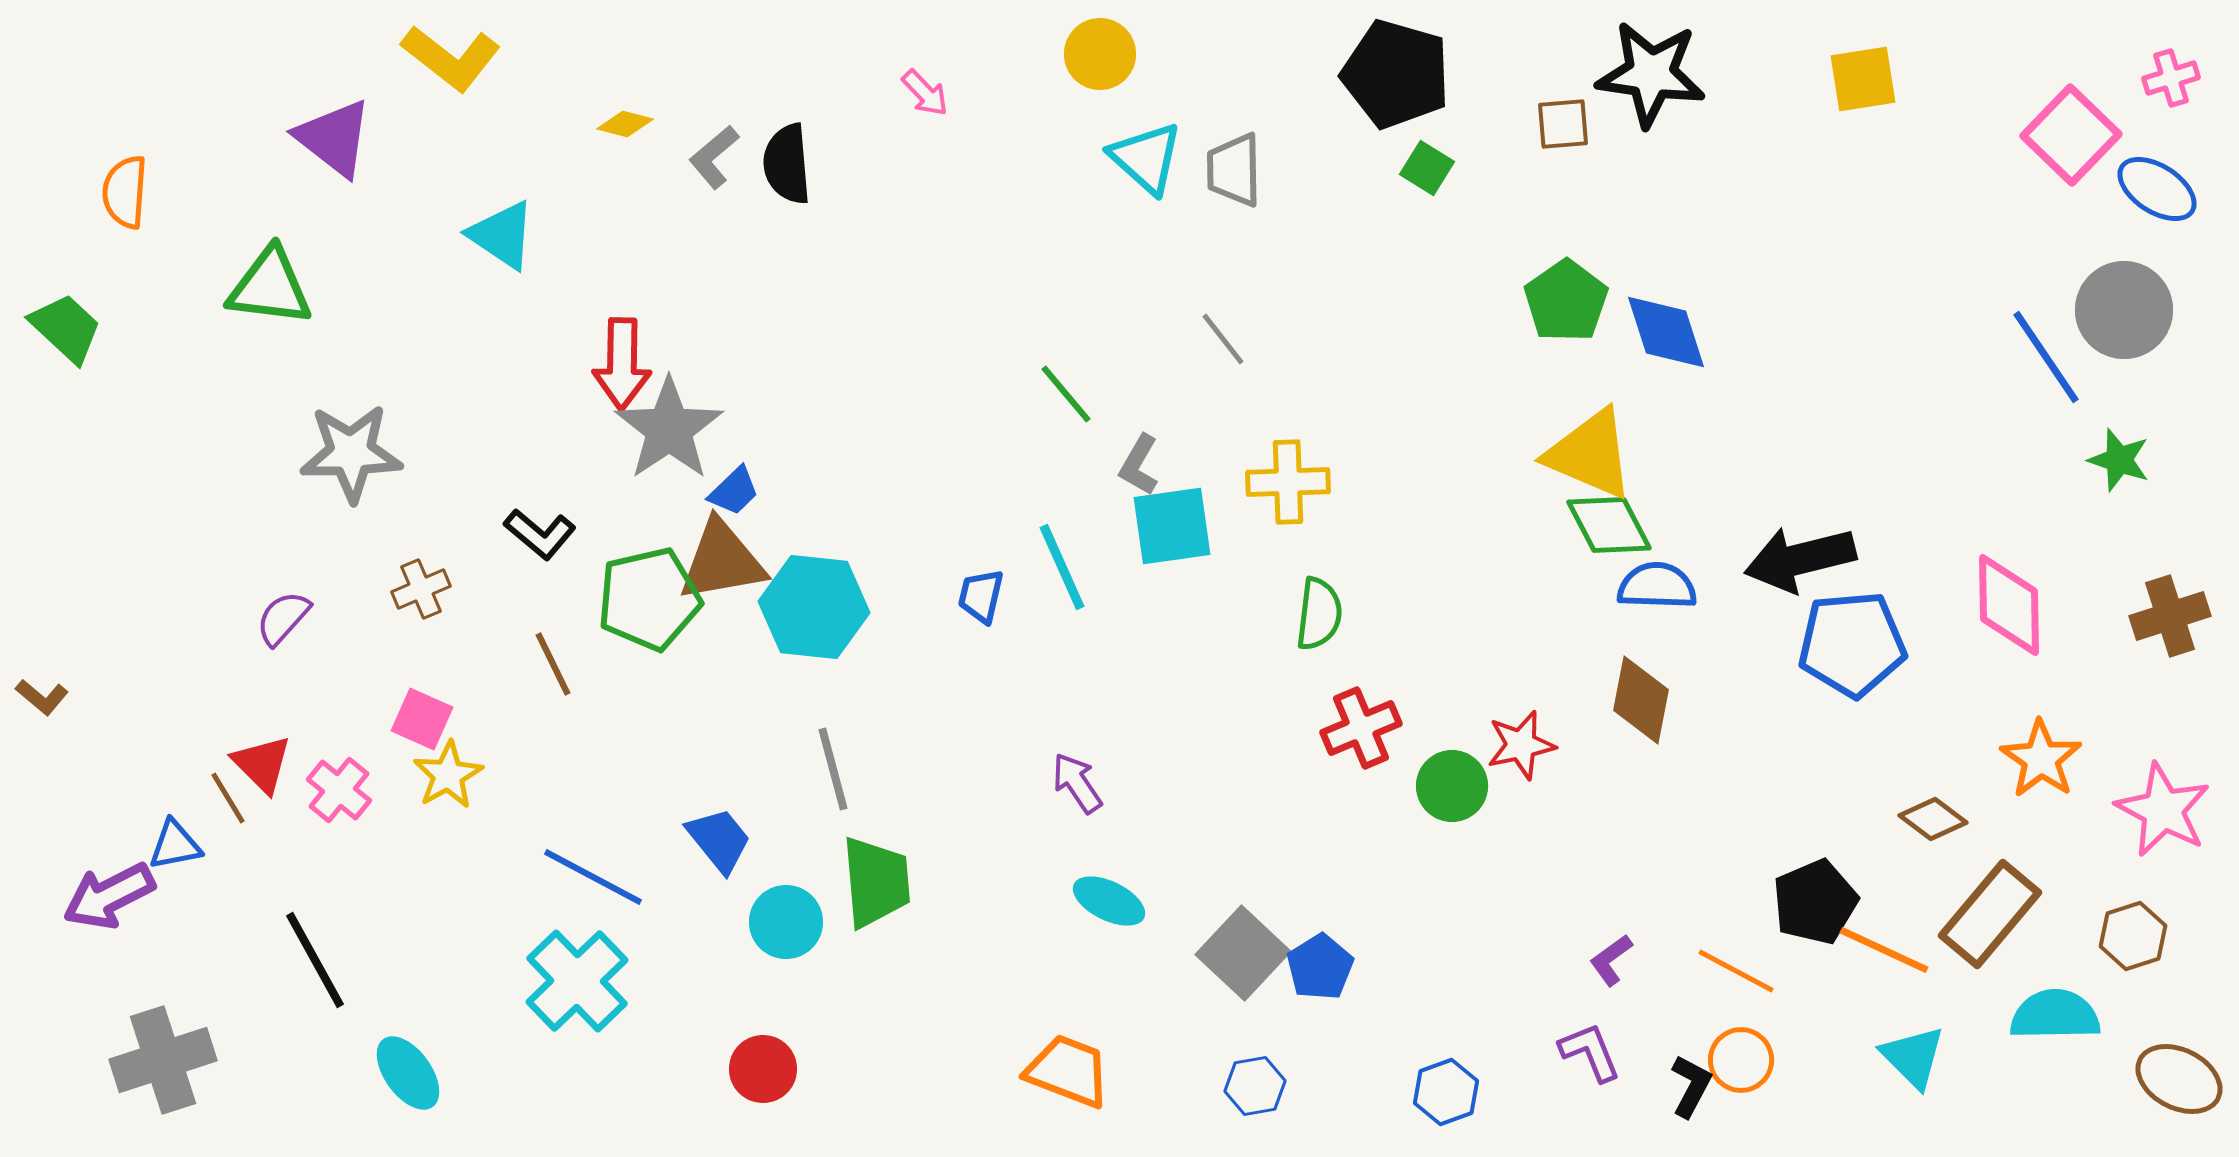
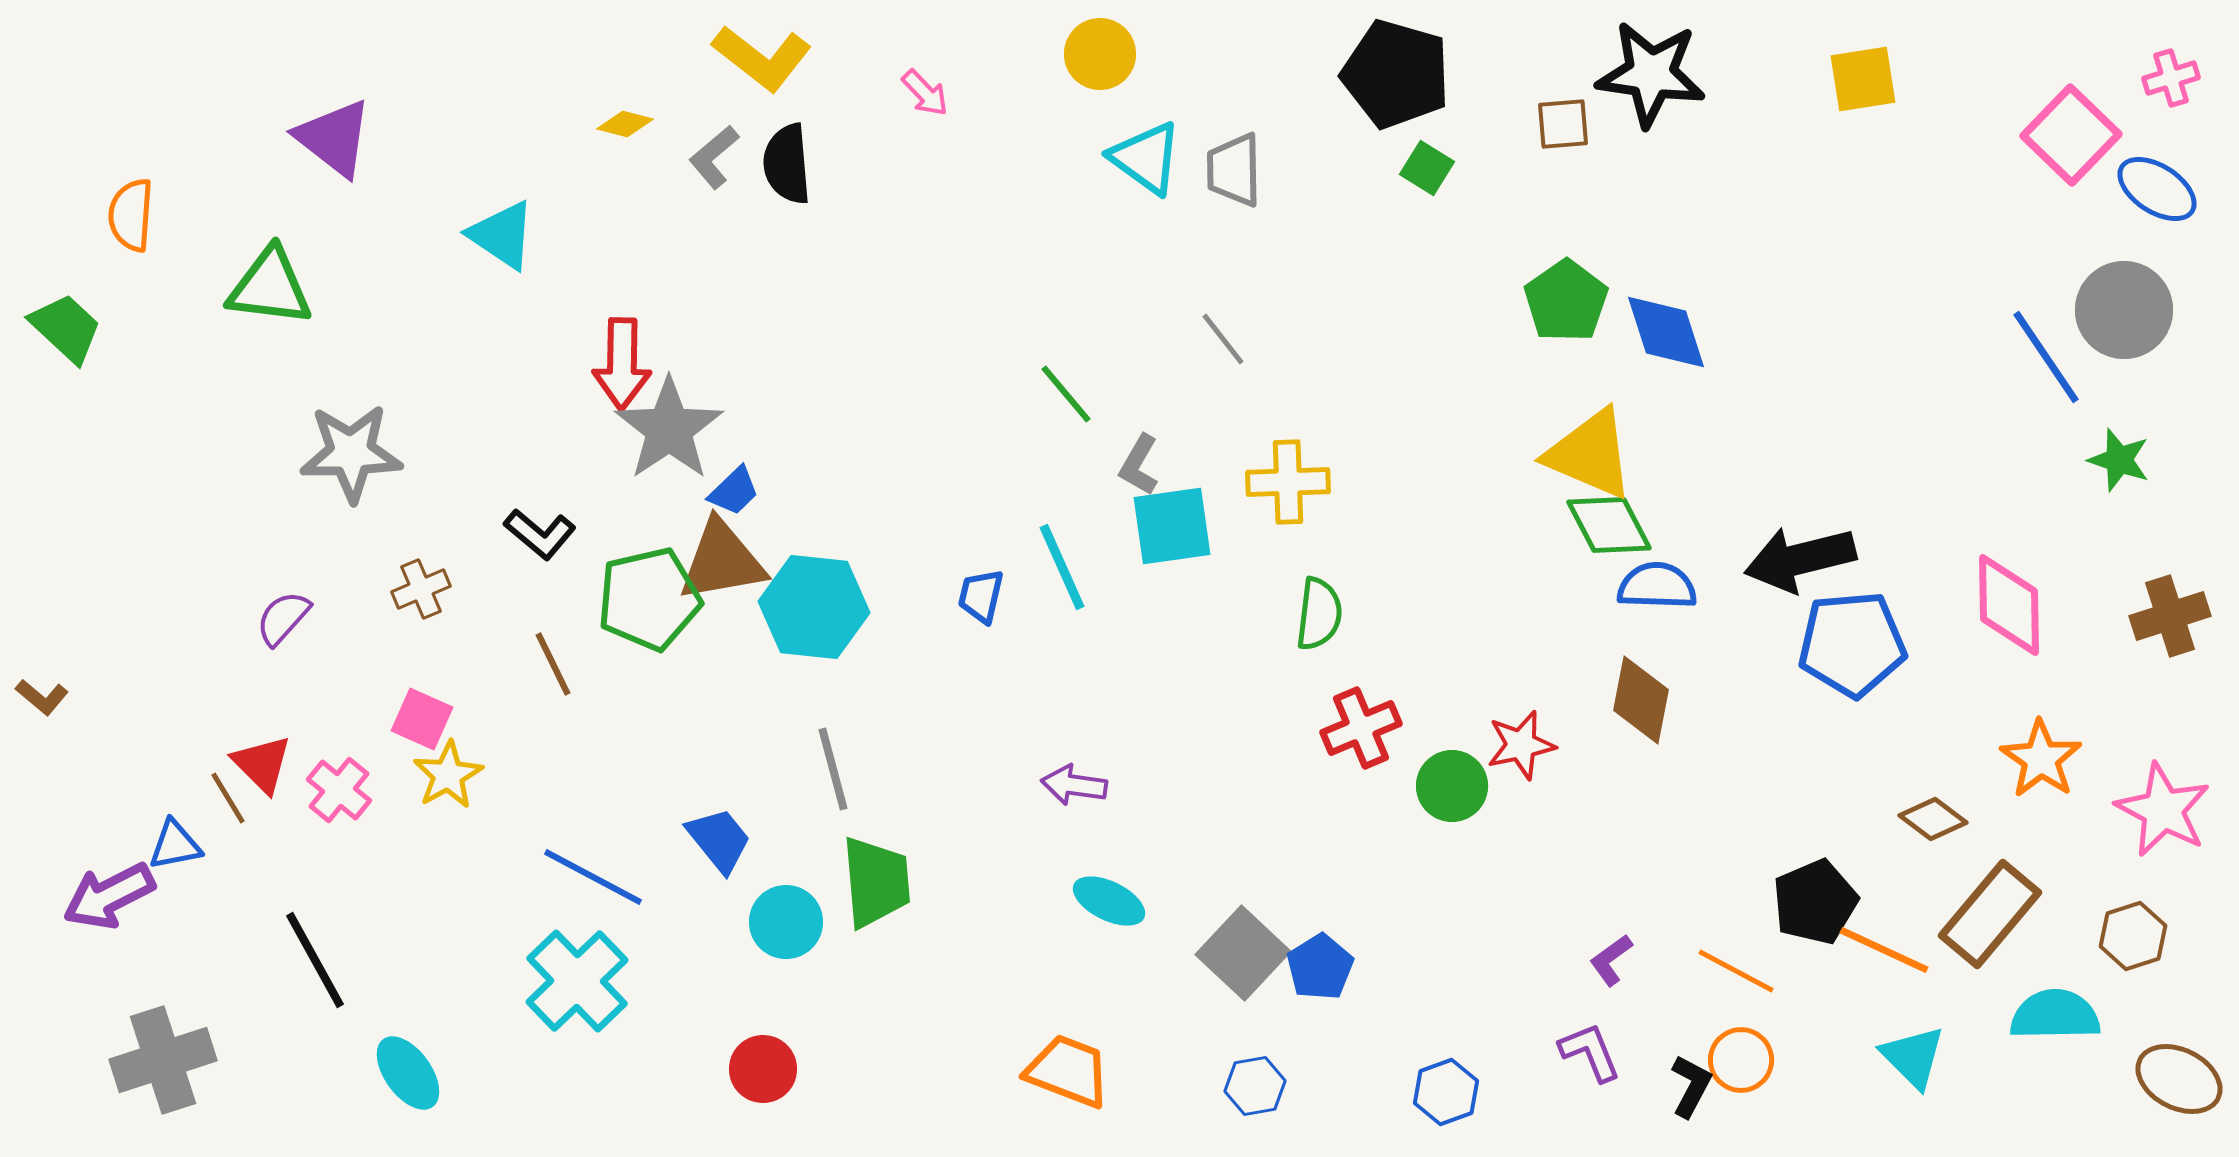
yellow L-shape at (451, 58): moved 311 px right
cyan triangle at (1146, 158): rotated 6 degrees counterclockwise
orange semicircle at (125, 192): moved 6 px right, 23 px down
purple arrow at (1077, 783): moved 3 px left, 2 px down; rotated 48 degrees counterclockwise
